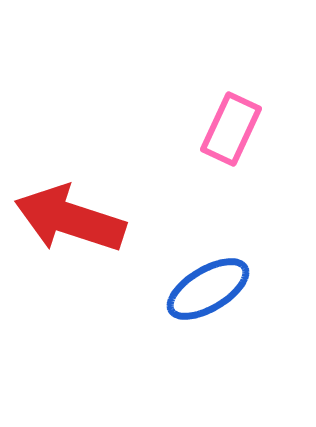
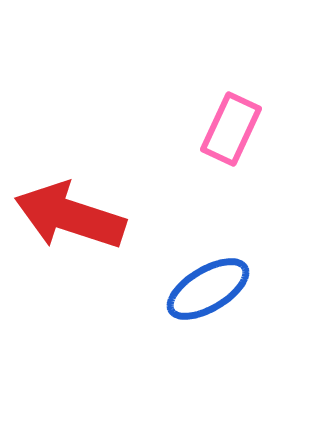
red arrow: moved 3 px up
